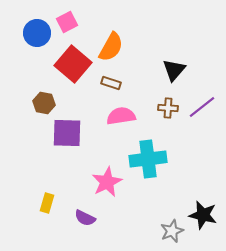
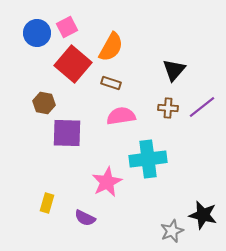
pink square: moved 5 px down
